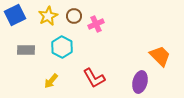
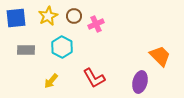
blue square: moved 1 px right, 3 px down; rotated 20 degrees clockwise
